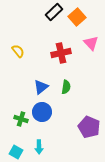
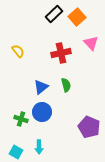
black rectangle: moved 2 px down
green semicircle: moved 2 px up; rotated 24 degrees counterclockwise
